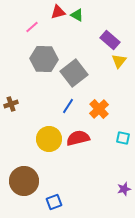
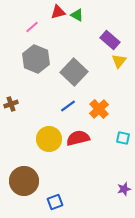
gray hexagon: moved 8 px left; rotated 20 degrees clockwise
gray square: moved 1 px up; rotated 8 degrees counterclockwise
blue line: rotated 21 degrees clockwise
blue square: moved 1 px right
